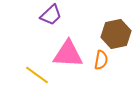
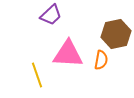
yellow line: rotated 35 degrees clockwise
